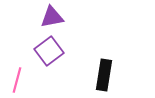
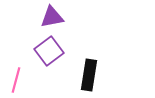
black rectangle: moved 15 px left
pink line: moved 1 px left
